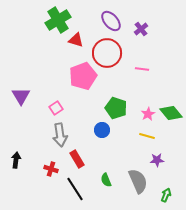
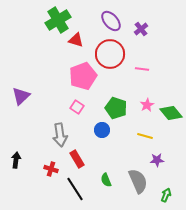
red circle: moved 3 px right, 1 px down
purple triangle: rotated 18 degrees clockwise
pink square: moved 21 px right, 1 px up; rotated 24 degrees counterclockwise
pink star: moved 1 px left, 9 px up
yellow line: moved 2 px left
